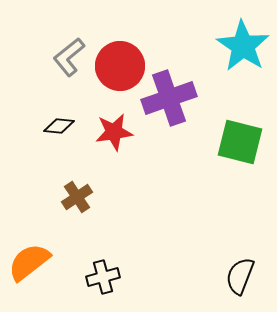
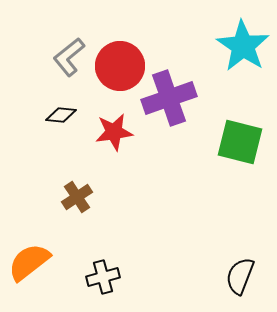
black diamond: moved 2 px right, 11 px up
